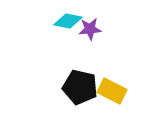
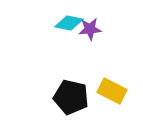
cyan diamond: moved 1 px right, 2 px down
black pentagon: moved 9 px left, 10 px down
